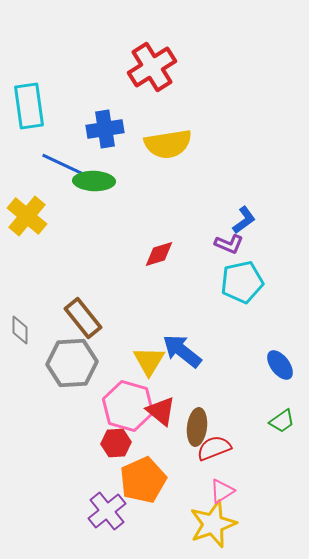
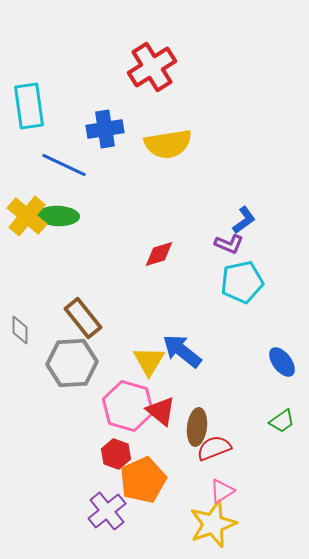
green ellipse: moved 36 px left, 35 px down
blue ellipse: moved 2 px right, 3 px up
red hexagon: moved 11 px down; rotated 24 degrees clockwise
